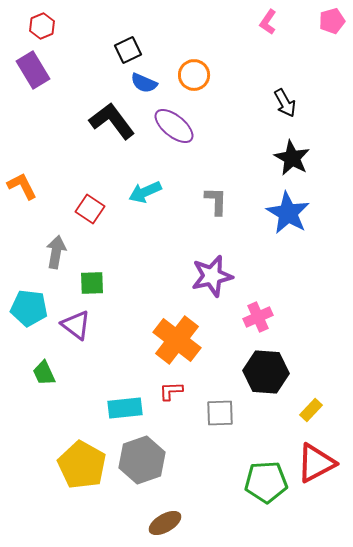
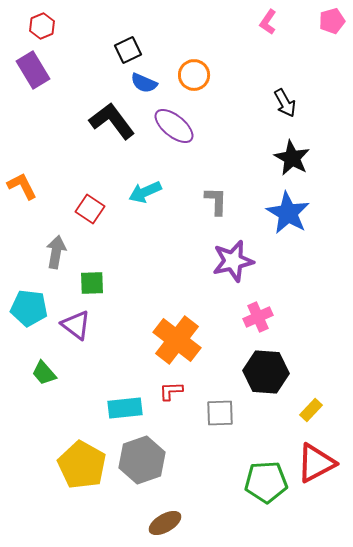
purple star: moved 21 px right, 15 px up
green trapezoid: rotated 16 degrees counterclockwise
